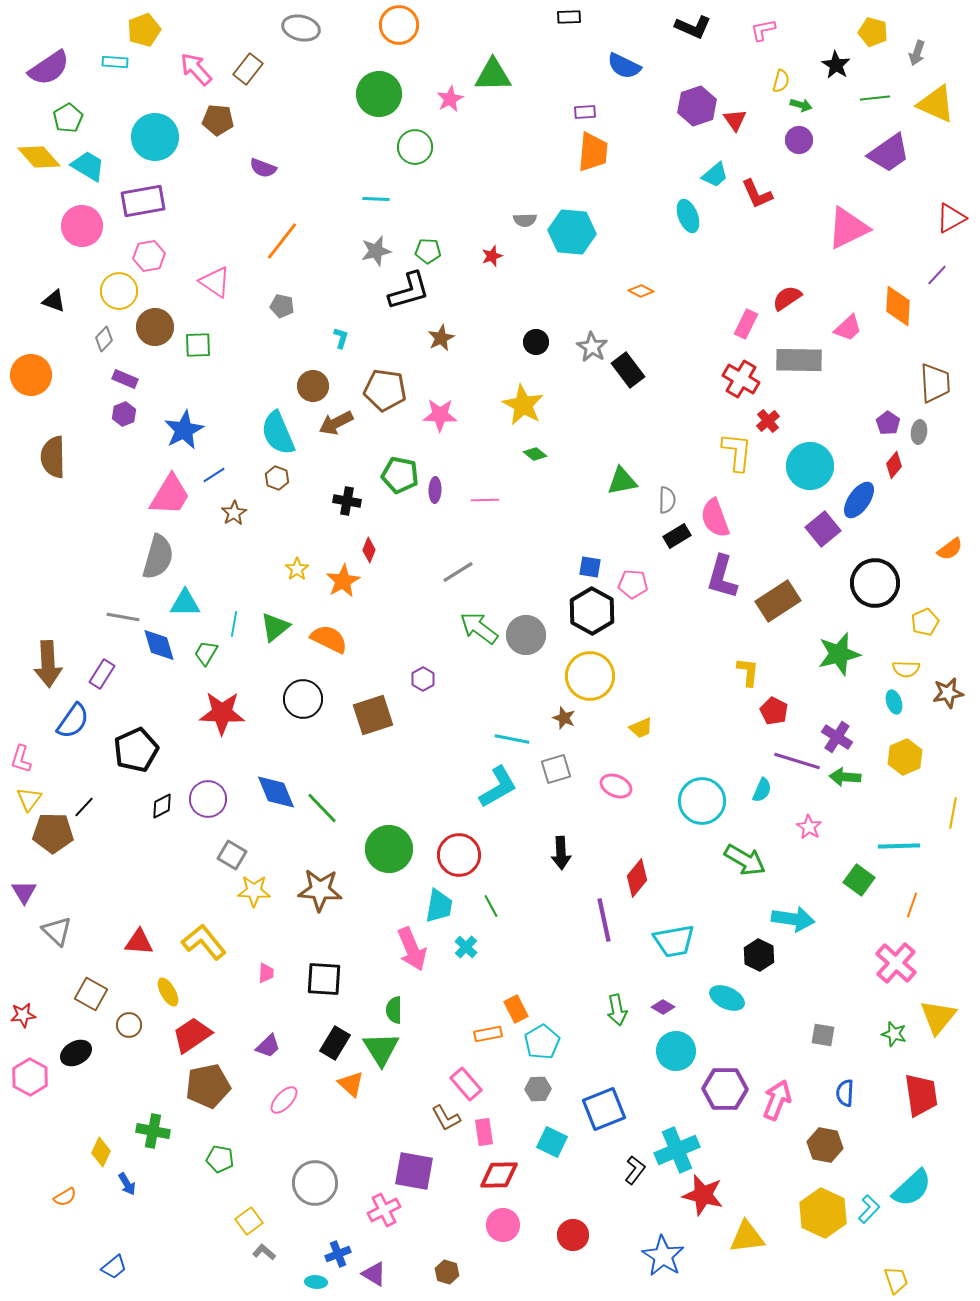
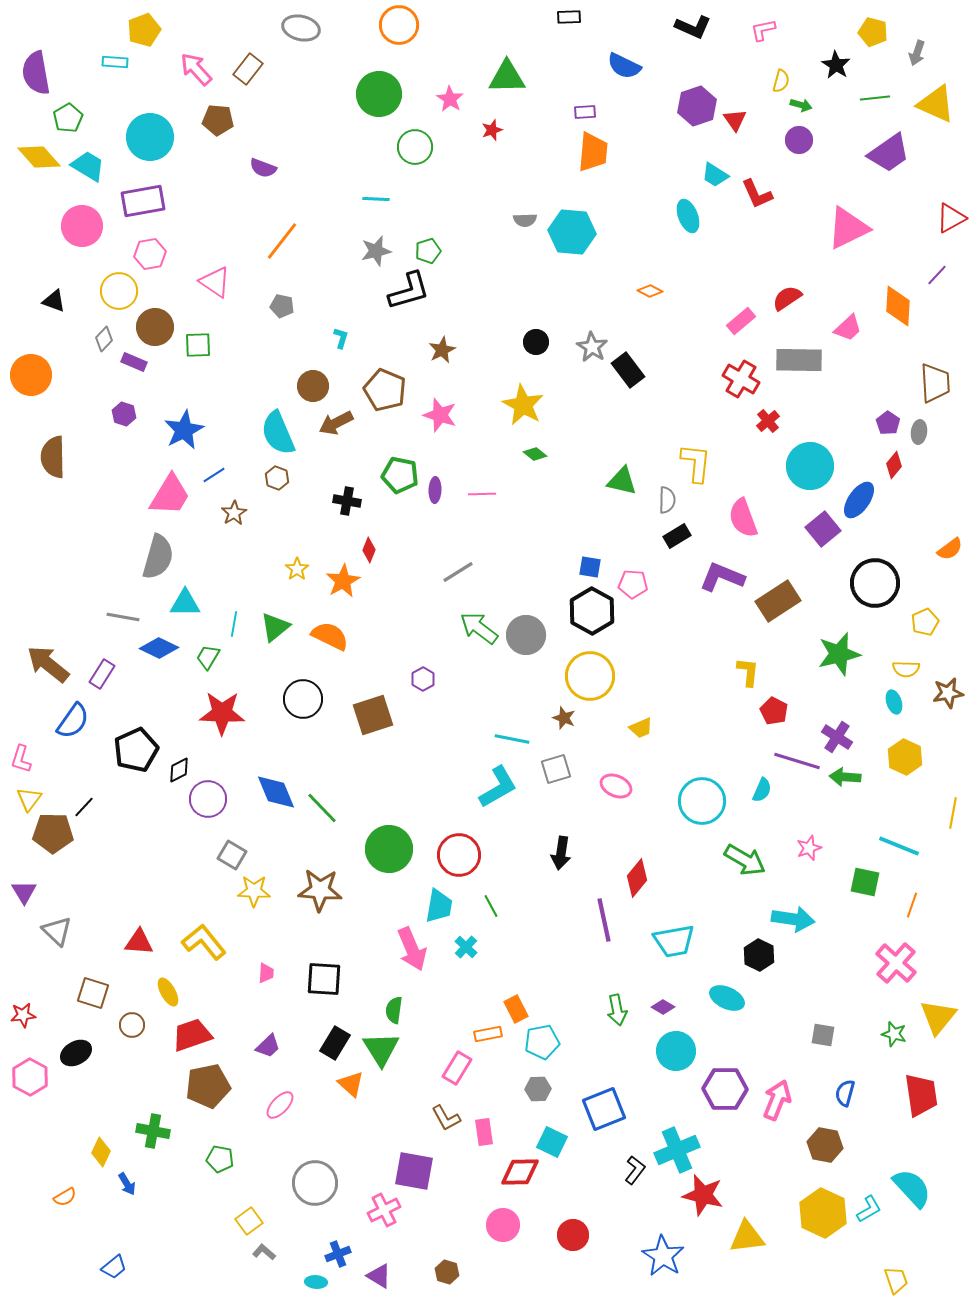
purple semicircle at (49, 68): moved 13 px left, 5 px down; rotated 114 degrees clockwise
green triangle at (493, 75): moved 14 px right, 2 px down
pink star at (450, 99): rotated 12 degrees counterclockwise
cyan circle at (155, 137): moved 5 px left
cyan trapezoid at (715, 175): rotated 72 degrees clockwise
green pentagon at (428, 251): rotated 20 degrees counterclockwise
pink hexagon at (149, 256): moved 1 px right, 2 px up
red star at (492, 256): moved 126 px up
orange diamond at (641, 291): moved 9 px right
pink rectangle at (746, 324): moved 5 px left, 3 px up; rotated 24 degrees clockwise
brown star at (441, 338): moved 1 px right, 12 px down
purple rectangle at (125, 379): moved 9 px right, 17 px up
brown pentagon at (385, 390): rotated 15 degrees clockwise
purple hexagon at (124, 414): rotated 20 degrees counterclockwise
pink star at (440, 415): rotated 16 degrees clockwise
yellow L-shape at (737, 452): moved 41 px left, 11 px down
green triangle at (622, 481): rotated 24 degrees clockwise
pink line at (485, 500): moved 3 px left, 6 px up
pink semicircle at (715, 518): moved 28 px right
purple L-shape at (722, 577): rotated 96 degrees clockwise
orange semicircle at (329, 639): moved 1 px right, 3 px up
blue diamond at (159, 645): moved 3 px down; rotated 48 degrees counterclockwise
green trapezoid at (206, 653): moved 2 px right, 4 px down
brown arrow at (48, 664): rotated 132 degrees clockwise
yellow hexagon at (905, 757): rotated 12 degrees counterclockwise
black diamond at (162, 806): moved 17 px right, 36 px up
pink star at (809, 827): moved 21 px down; rotated 20 degrees clockwise
cyan line at (899, 846): rotated 24 degrees clockwise
black arrow at (561, 853): rotated 12 degrees clockwise
green square at (859, 880): moved 6 px right, 2 px down; rotated 24 degrees counterclockwise
brown square at (91, 994): moved 2 px right, 1 px up; rotated 12 degrees counterclockwise
green semicircle at (394, 1010): rotated 8 degrees clockwise
brown circle at (129, 1025): moved 3 px right
red trapezoid at (192, 1035): rotated 15 degrees clockwise
cyan pentagon at (542, 1042): rotated 20 degrees clockwise
pink rectangle at (466, 1084): moved 9 px left, 16 px up; rotated 72 degrees clockwise
blue semicircle at (845, 1093): rotated 12 degrees clockwise
pink ellipse at (284, 1100): moved 4 px left, 5 px down
red diamond at (499, 1175): moved 21 px right, 3 px up
cyan semicircle at (912, 1188): rotated 90 degrees counterclockwise
cyan L-shape at (869, 1209): rotated 16 degrees clockwise
purple triangle at (374, 1274): moved 5 px right, 2 px down
